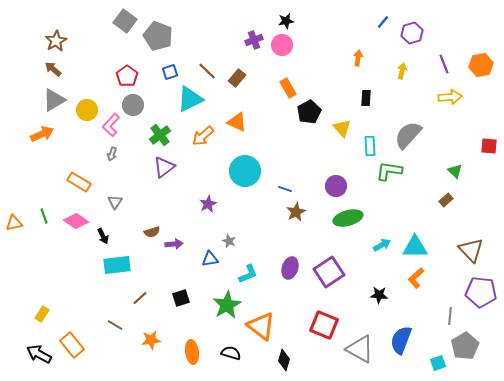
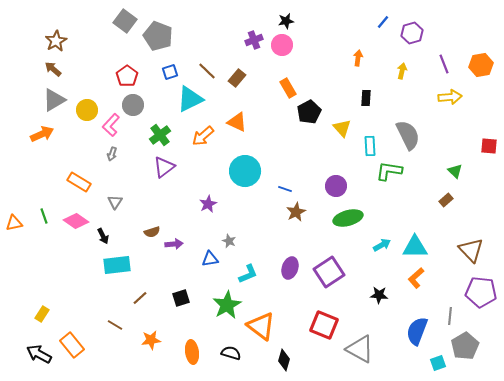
gray semicircle at (408, 135): rotated 112 degrees clockwise
blue semicircle at (401, 340): moved 16 px right, 9 px up
